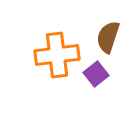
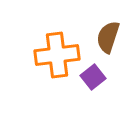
purple square: moved 3 px left, 3 px down
